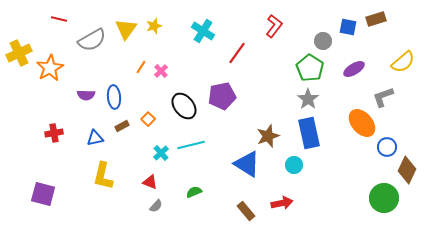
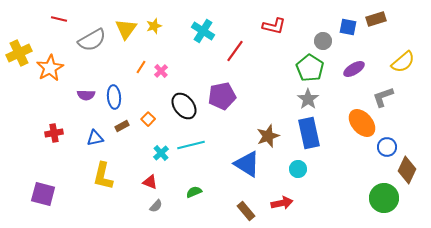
red L-shape at (274, 26): rotated 65 degrees clockwise
red line at (237, 53): moved 2 px left, 2 px up
cyan circle at (294, 165): moved 4 px right, 4 px down
